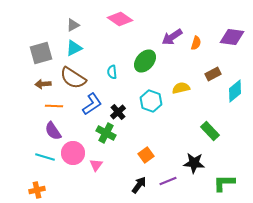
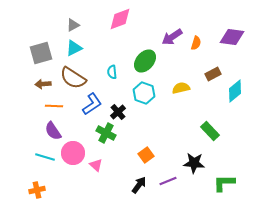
pink diamond: rotated 55 degrees counterclockwise
cyan hexagon: moved 7 px left, 8 px up
pink triangle: rotated 24 degrees counterclockwise
